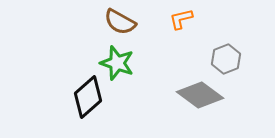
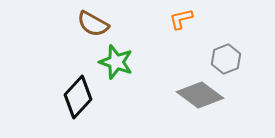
brown semicircle: moved 27 px left, 2 px down
green star: moved 1 px left, 1 px up
black diamond: moved 10 px left; rotated 6 degrees counterclockwise
